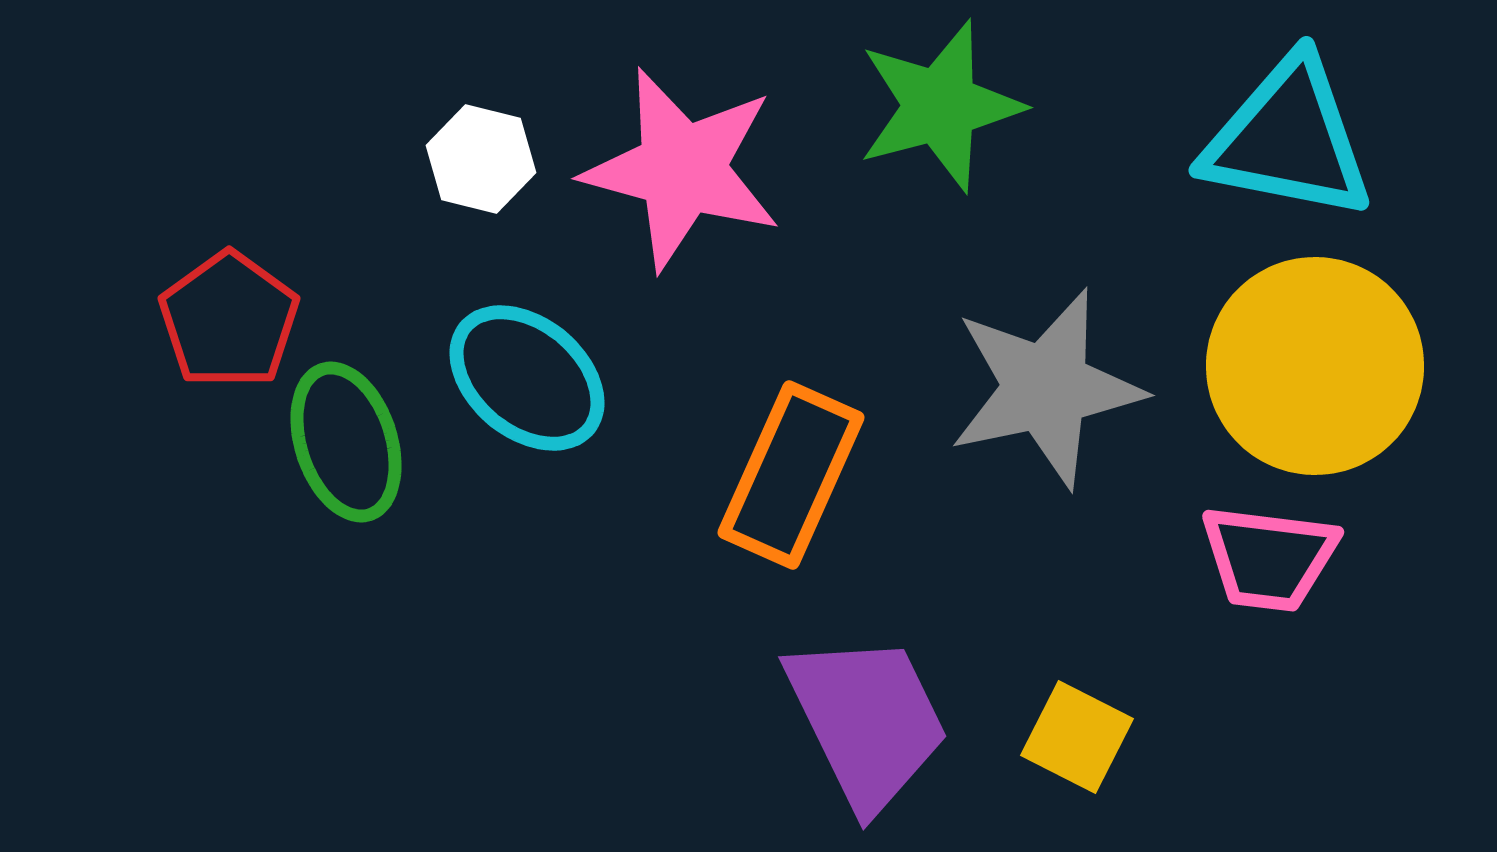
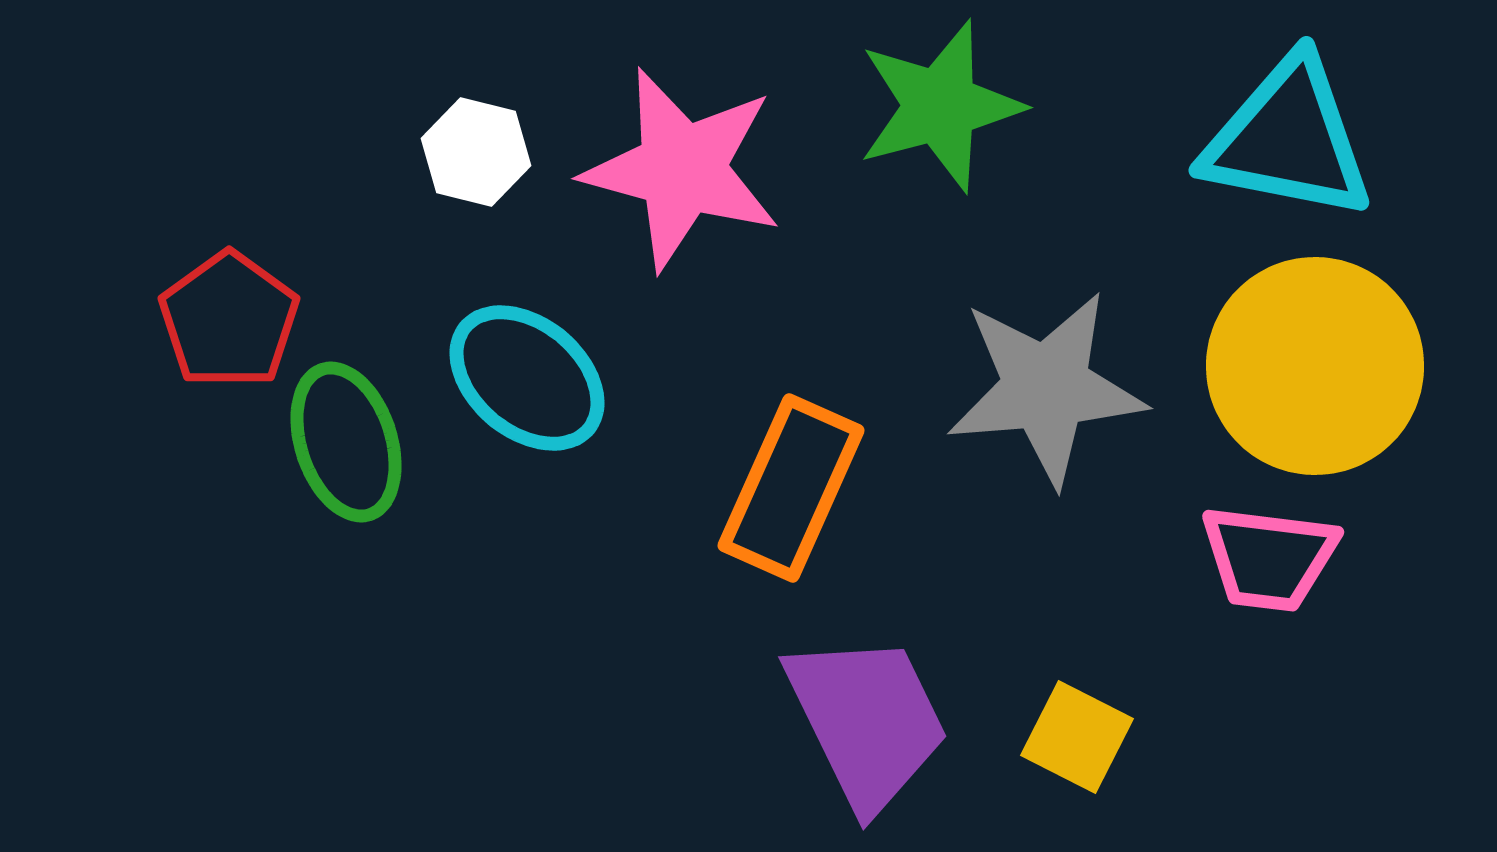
white hexagon: moved 5 px left, 7 px up
gray star: rotated 7 degrees clockwise
orange rectangle: moved 13 px down
